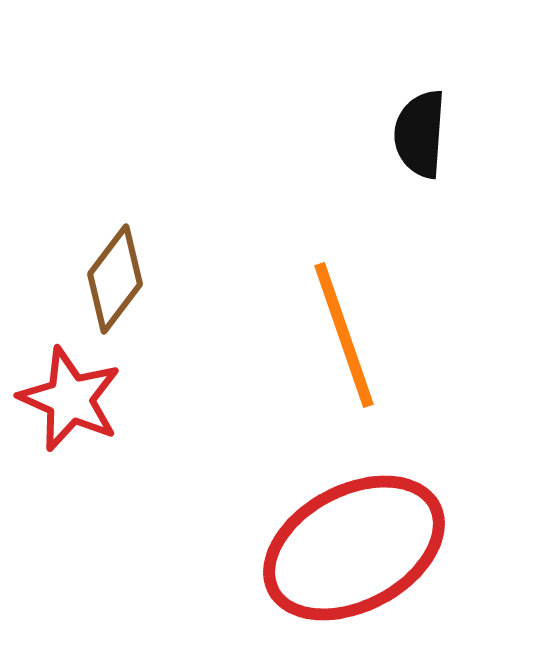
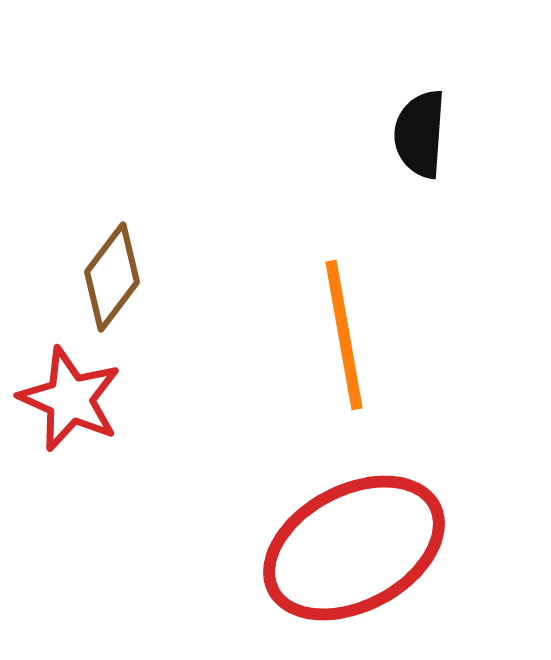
brown diamond: moved 3 px left, 2 px up
orange line: rotated 9 degrees clockwise
